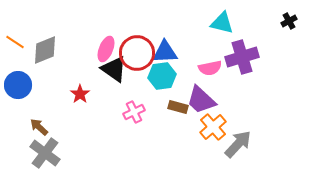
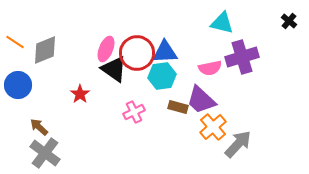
black cross: rotated 21 degrees counterclockwise
